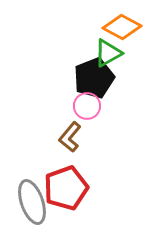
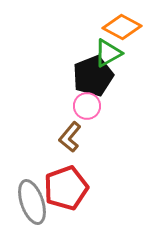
black pentagon: moved 1 px left, 2 px up
